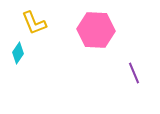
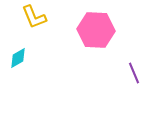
yellow L-shape: moved 6 px up
cyan diamond: moved 5 px down; rotated 25 degrees clockwise
